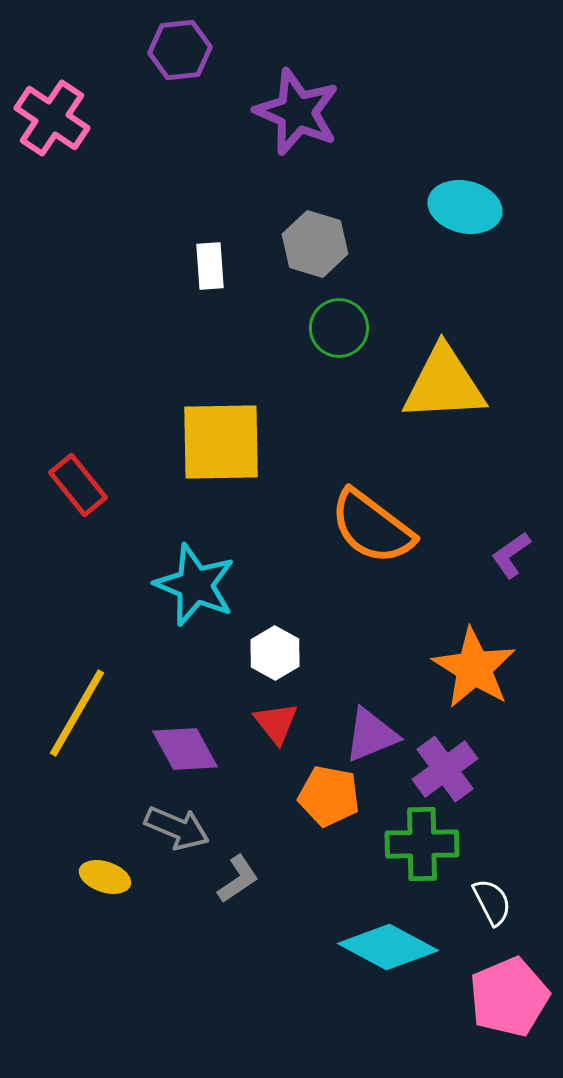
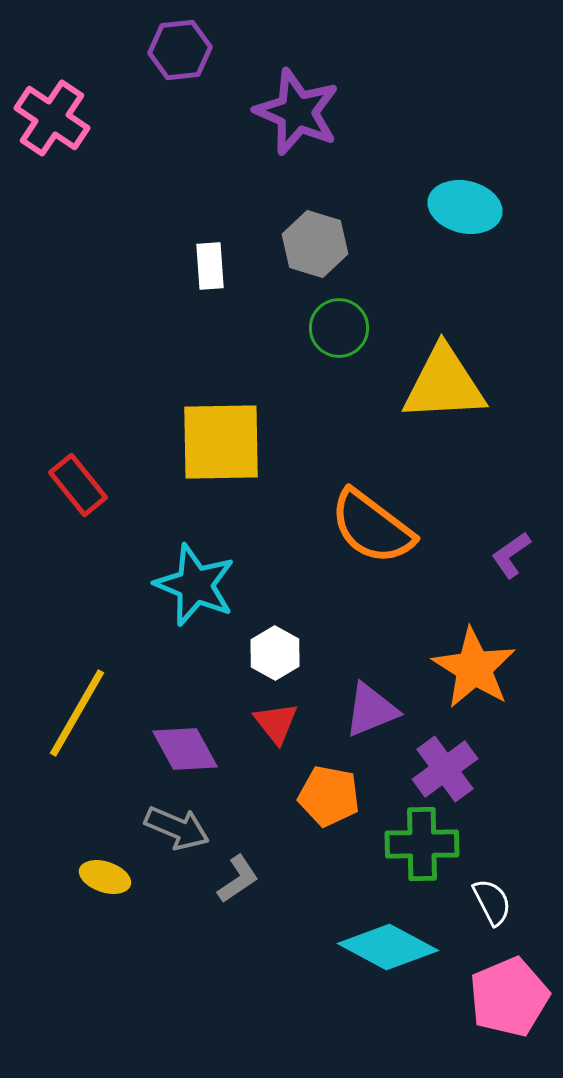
purple triangle: moved 25 px up
